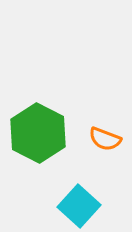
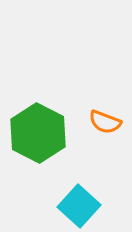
orange semicircle: moved 17 px up
